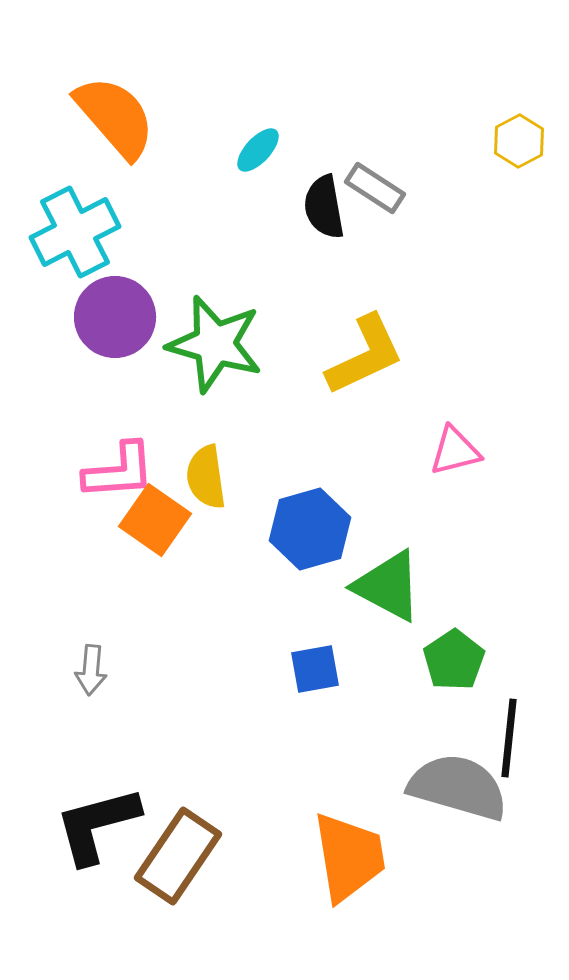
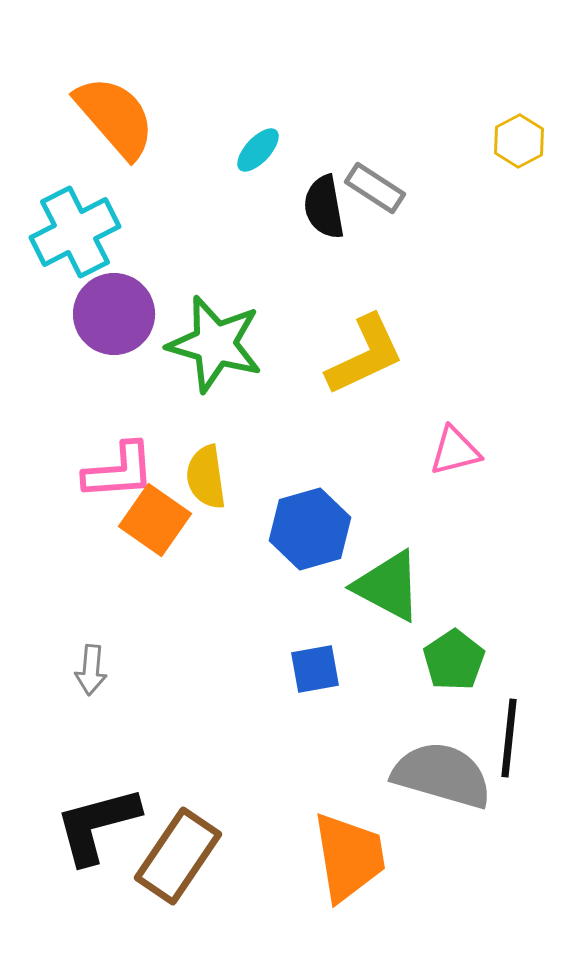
purple circle: moved 1 px left, 3 px up
gray semicircle: moved 16 px left, 12 px up
